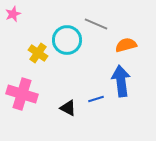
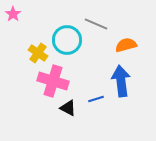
pink star: rotated 14 degrees counterclockwise
pink cross: moved 31 px right, 13 px up
